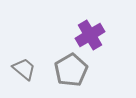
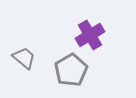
gray trapezoid: moved 11 px up
